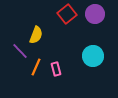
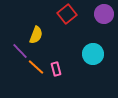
purple circle: moved 9 px right
cyan circle: moved 2 px up
orange line: rotated 72 degrees counterclockwise
